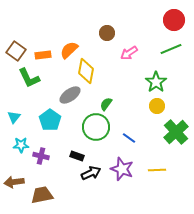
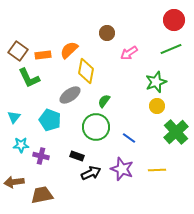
brown square: moved 2 px right
green star: rotated 15 degrees clockwise
green semicircle: moved 2 px left, 3 px up
cyan pentagon: rotated 15 degrees counterclockwise
